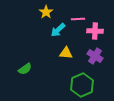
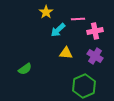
pink cross: rotated 14 degrees counterclockwise
green hexagon: moved 2 px right, 1 px down
